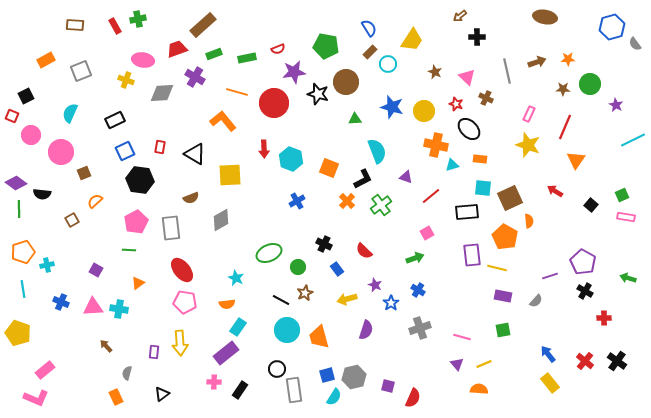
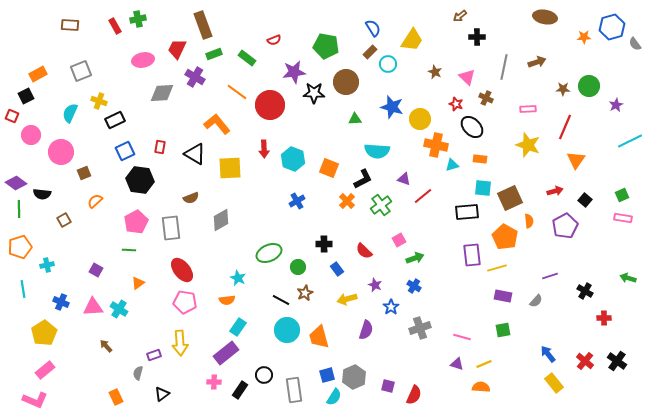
brown rectangle at (75, 25): moved 5 px left
brown rectangle at (203, 25): rotated 68 degrees counterclockwise
blue semicircle at (369, 28): moved 4 px right
red trapezoid at (177, 49): rotated 45 degrees counterclockwise
red semicircle at (278, 49): moved 4 px left, 9 px up
green rectangle at (247, 58): rotated 48 degrees clockwise
orange star at (568, 59): moved 16 px right, 22 px up
orange rectangle at (46, 60): moved 8 px left, 14 px down
pink ellipse at (143, 60): rotated 20 degrees counterclockwise
gray line at (507, 71): moved 3 px left, 4 px up; rotated 25 degrees clockwise
yellow cross at (126, 80): moved 27 px left, 21 px down
green circle at (590, 84): moved 1 px left, 2 px down
orange line at (237, 92): rotated 20 degrees clockwise
black star at (318, 94): moved 4 px left, 1 px up; rotated 15 degrees counterclockwise
red circle at (274, 103): moved 4 px left, 2 px down
purple star at (616, 105): rotated 16 degrees clockwise
yellow circle at (424, 111): moved 4 px left, 8 px down
pink rectangle at (529, 114): moved 1 px left, 5 px up; rotated 63 degrees clockwise
orange L-shape at (223, 121): moved 6 px left, 3 px down
black ellipse at (469, 129): moved 3 px right, 2 px up
cyan line at (633, 140): moved 3 px left, 1 px down
cyan semicircle at (377, 151): rotated 115 degrees clockwise
cyan hexagon at (291, 159): moved 2 px right
yellow square at (230, 175): moved 7 px up
purple triangle at (406, 177): moved 2 px left, 2 px down
red arrow at (555, 191): rotated 133 degrees clockwise
red line at (431, 196): moved 8 px left
black square at (591, 205): moved 6 px left, 5 px up
pink rectangle at (626, 217): moved 3 px left, 1 px down
brown square at (72, 220): moved 8 px left
pink square at (427, 233): moved 28 px left, 7 px down
black cross at (324, 244): rotated 28 degrees counterclockwise
orange pentagon at (23, 252): moved 3 px left, 5 px up
purple pentagon at (583, 262): moved 18 px left, 36 px up; rotated 15 degrees clockwise
yellow line at (497, 268): rotated 30 degrees counterclockwise
cyan star at (236, 278): moved 2 px right
blue cross at (418, 290): moved 4 px left, 4 px up
blue star at (391, 303): moved 4 px down
orange semicircle at (227, 304): moved 4 px up
cyan cross at (119, 309): rotated 24 degrees clockwise
yellow pentagon at (18, 333): moved 26 px right; rotated 20 degrees clockwise
purple rectangle at (154, 352): moved 3 px down; rotated 64 degrees clockwise
purple triangle at (457, 364): rotated 32 degrees counterclockwise
black circle at (277, 369): moved 13 px left, 6 px down
gray semicircle at (127, 373): moved 11 px right
gray hexagon at (354, 377): rotated 10 degrees counterclockwise
yellow rectangle at (550, 383): moved 4 px right
orange semicircle at (479, 389): moved 2 px right, 2 px up
pink L-shape at (36, 398): moved 1 px left, 2 px down
red semicircle at (413, 398): moved 1 px right, 3 px up
